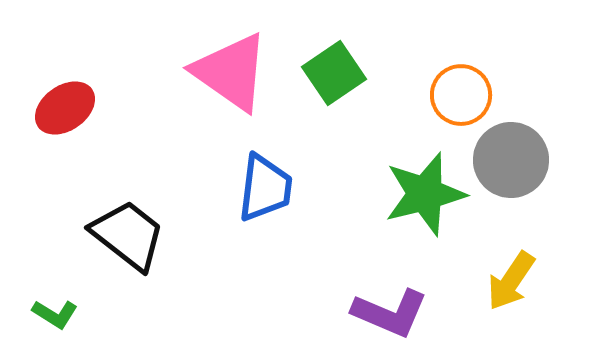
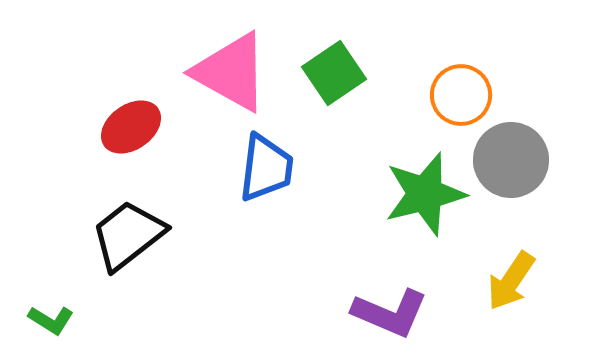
pink triangle: rotated 6 degrees counterclockwise
red ellipse: moved 66 px right, 19 px down
blue trapezoid: moved 1 px right, 20 px up
black trapezoid: rotated 76 degrees counterclockwise
green L-shape: moved 4 px left, 6 px down
